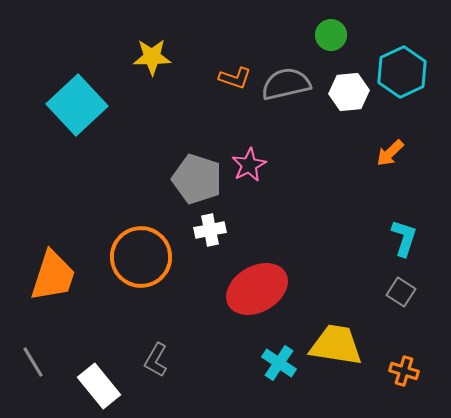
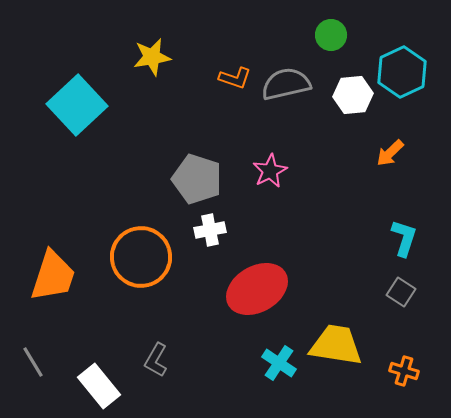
yellow star: rotated 9 degrees counterclockwise
white hexagon: moved 4 px right, 3 px down
pink star: moved 21 px right, 6 px down
